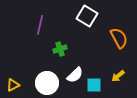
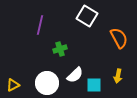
yellow arrow: rotated 40 degrees counterclockwise
